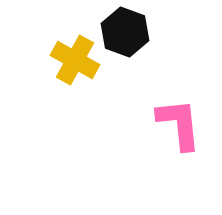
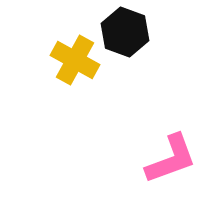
pink L-shape: moved 8 px left, 35 px down; rotated 76 degrees clockwise
